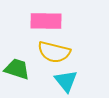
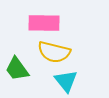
pink rectangle: moved 2 px left, 2 px down
green trapezoid: rotated 144 degrees counterclockwise
